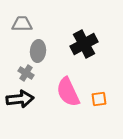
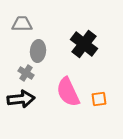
black cross: rotated 24 degrees counterclockwise
black arrow: moved 1 px right
